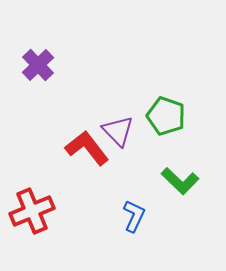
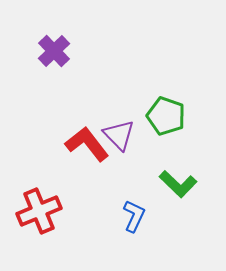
purple cross: moved 16 px right, 14 px up
purple triangle: moved 1 px right, 4 px down
red L-shape: moved 4 px up
green L-shape: moved 2 px left, 3 px down
red cross: moved 7 px right
